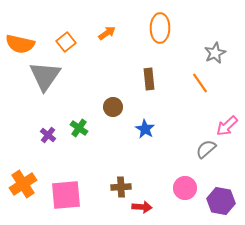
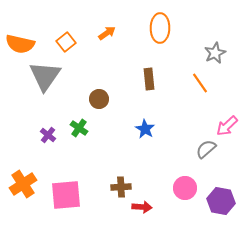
brown circle: moved 14 px left, 8 px up
